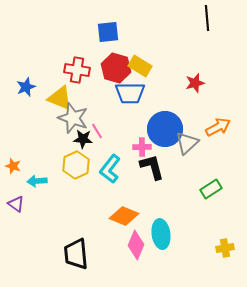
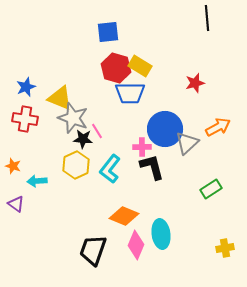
red cross: moved 52 px left, 49 px down
black trapezoid: moved 17 px right, 4 px up; rotated 24 degrees clockwise
